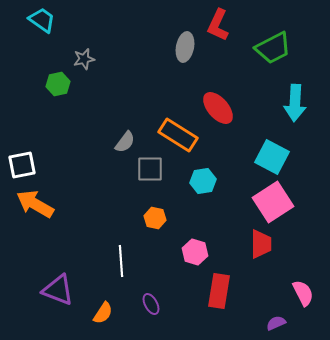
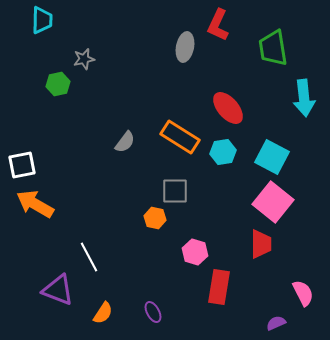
cyan trapezoid: rotated 56 degrees clockwise
green trapezoid: rotated 108 degrees clockwise
cyan arrow: moved 9 px right, 5 px up; rotated 9 degrees counterclockwise
red ellipse: moved 10 px right
orange rectangle: moved 2 px right, 2 px down
gray square: moved 25 px right, 22 px down
cyan hexagon: moved 20 px right, 29 px up
pink square: rotated 18 degrees counterclockwise
white line: moved 32 px left, 4 px up; rotated 24 degrees counterclockwise
red rectangle: moved 4 px up
purple ellipse: moved 2 px right, 8 px down
